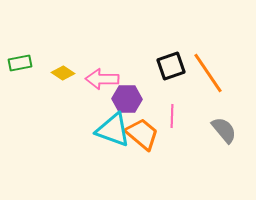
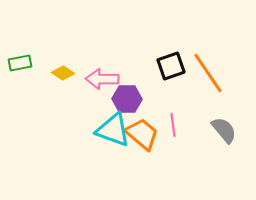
pink line: moved 1 px right, 9 px down; rotated 10 degrees counterclockwise
